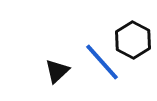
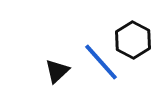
blue line: moved 1 px left
